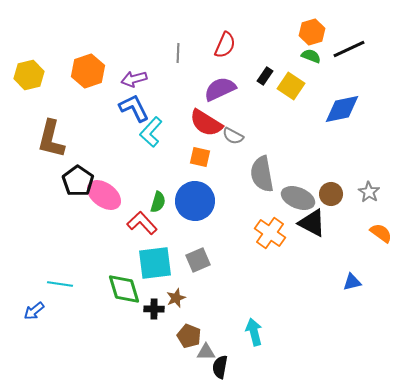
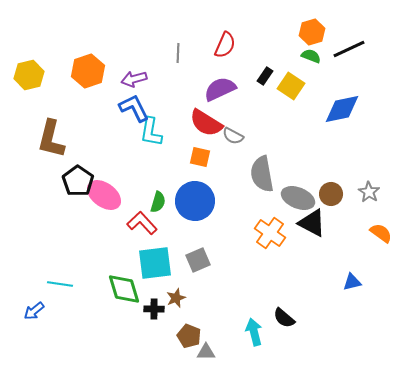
cyan L-shape at (151, 132): rotated 32 degrees counterclockwise
black semicircle at (220, 367): moved 64 px right, 49 px up; rotated 60 degrees counterclockwise
